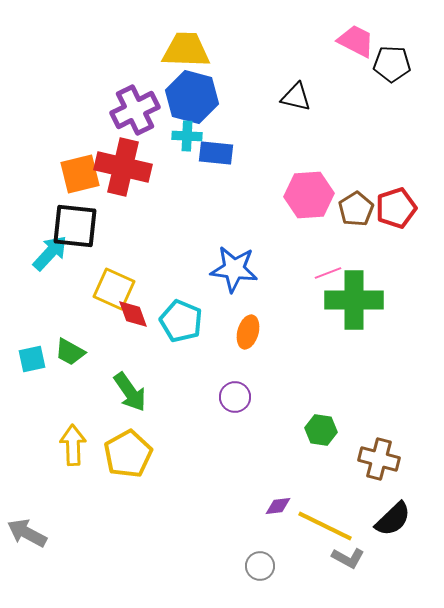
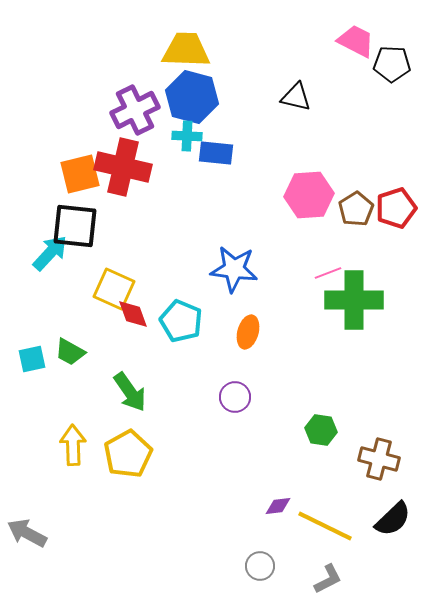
gray L-shape: moved 20 px left, 21 px down; rotated 56 degrees counterclockwise
